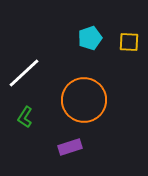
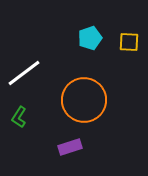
white line: rotated 6 degrees clockwise
green L-shape: moved 6 px left
